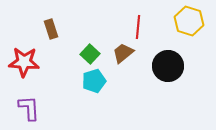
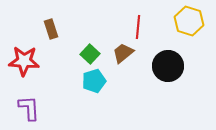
red star: moved 1 px up
